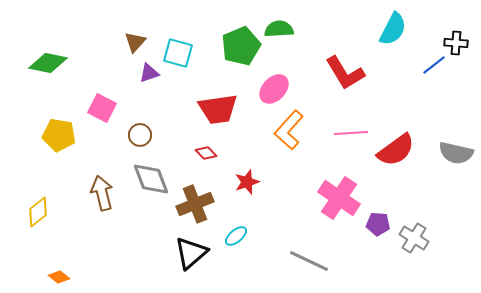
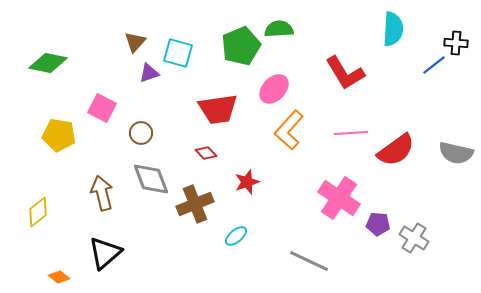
cyan semicircle: rotated 24 degrees counterclockwise
brown circle: moved 1 px right, 2 px up
black triangle: moved 86 px left
